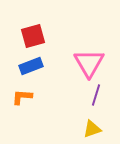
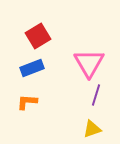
red square: moved 5 px right; rotated 15 degrees counterclockwise
blue rectangle: moved 1 px right, 2 px down
orange L-shape: moved 5 px right, 5 px down
